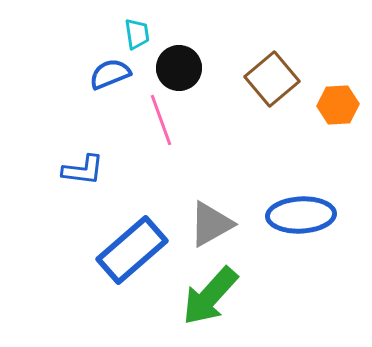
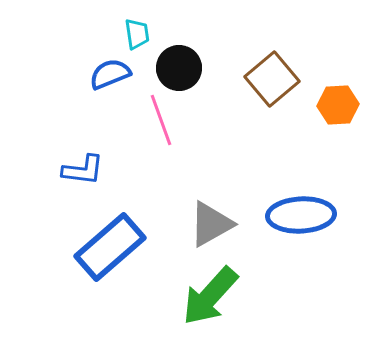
blue rectangle: moved 22 px left, 3 px up
